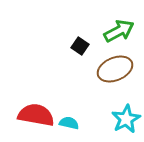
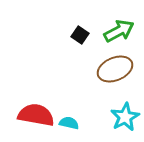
black square: moved 11 px up
cyan star: moved 1 px left, 2 px up
